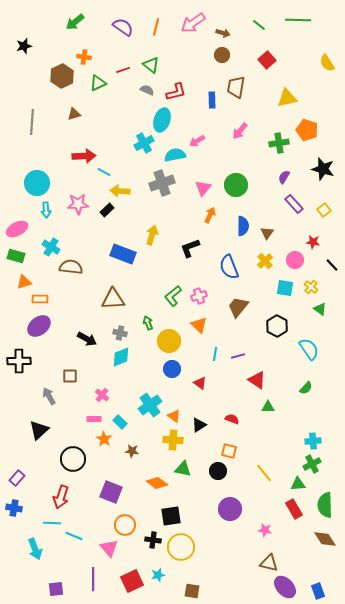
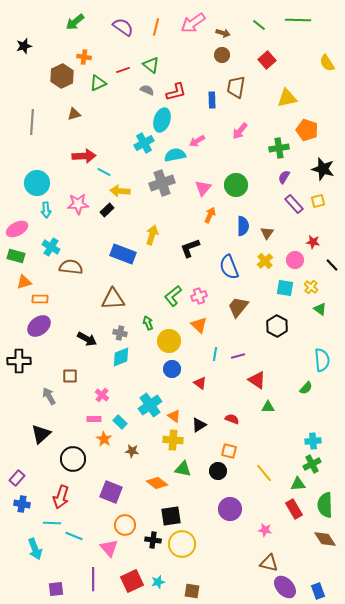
green cross at (279, 143): moved 5 px down
yellow square at (324, 210): moved 6 px left, 9 px up; rotated 24 degrees clockwise
cyan semicircle at (309, 349): moved 13 px right, 11 px down; rotated 30 degrees clockwise
black triangle at (39, 430): moved 2 px right, 4 px down
blue cross at (14, 508): moved 8 px right, 4 px up
yellow circle at (181, 547): moved 1 px right, 3 px up
cyan star at (158, 575): moved 7 px down
